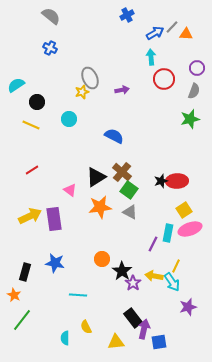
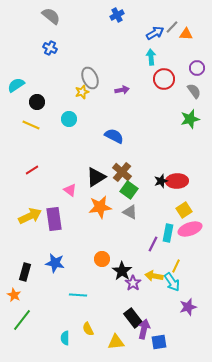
blue cross at (127, 15): moved 10 px left
gray semicircle at (194, 91): rotated 56 degrees counterclockwise
yellow semicircle at (86, 327): moved 2 px right, 2 px down
